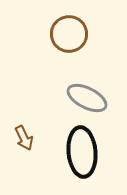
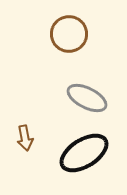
brown arrow: moved 1 px right; rotated 15 degrees clockwise
black ellipse: moved 2 px right, 1 px down; rotated 63 degrees clockwise
